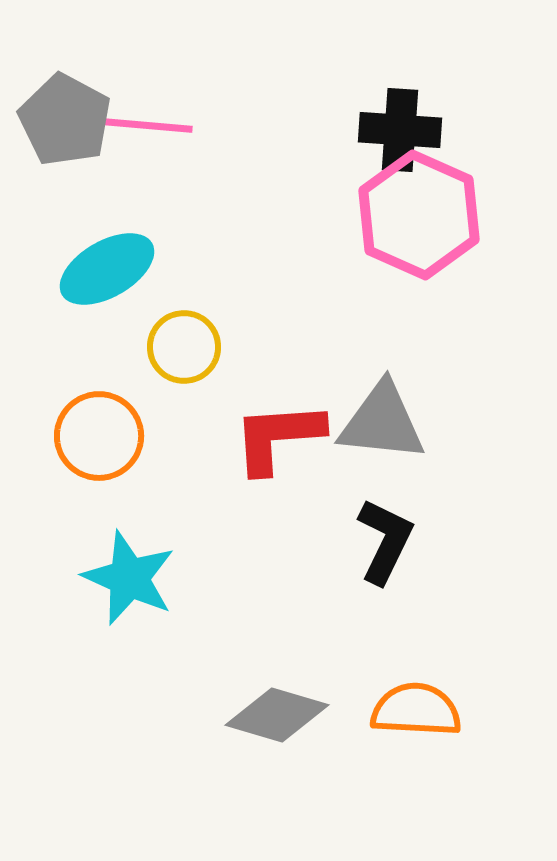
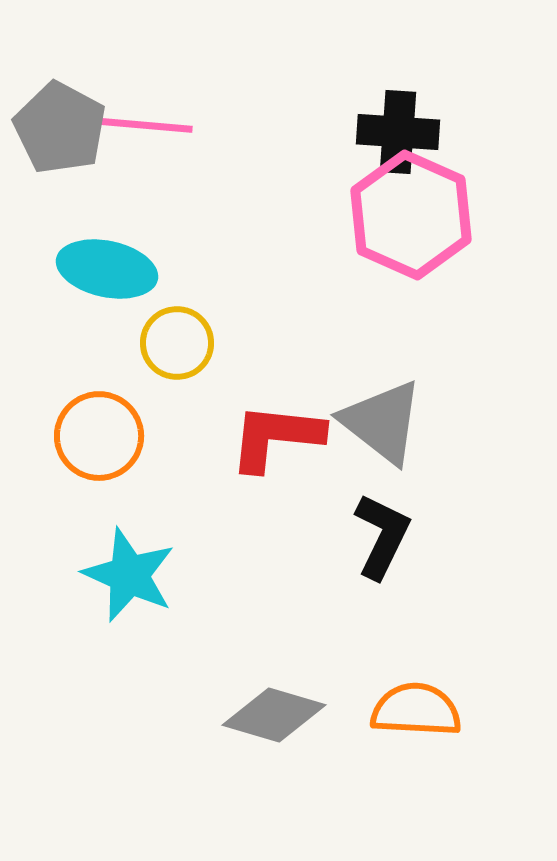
gray pentagon: moved 5 px left, 8 px down
black cross: moved 2 px left, 2 px down
pink hexagon: moved 8 px left
cyan ellipse: rotated 42 degrees clockwise
yellow circle: moved 7 px left, 4 px up
gray triangle: rotated 32 degrees clockwise
red L-shape: moved 2 px left; rotated 10 degrees clockwise
black L-shape: moved 3 px left, 5 px up
cyan star: moved 3 px up
gray diamond: moved 3 px left
